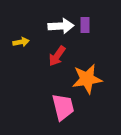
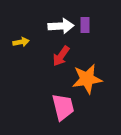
red arrow: moved 4 px right
